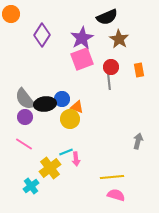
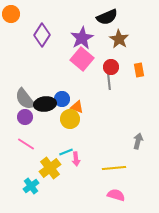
pink square: rotated 30 degrees counterclockwise
pink line: moved 2 px right
yellow line: moved 2 px right, 9 px up
